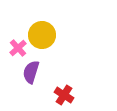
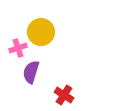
yellow circle: moved 1 px left, 3 px up
pink cross: rotated 24 degrees clockwise
